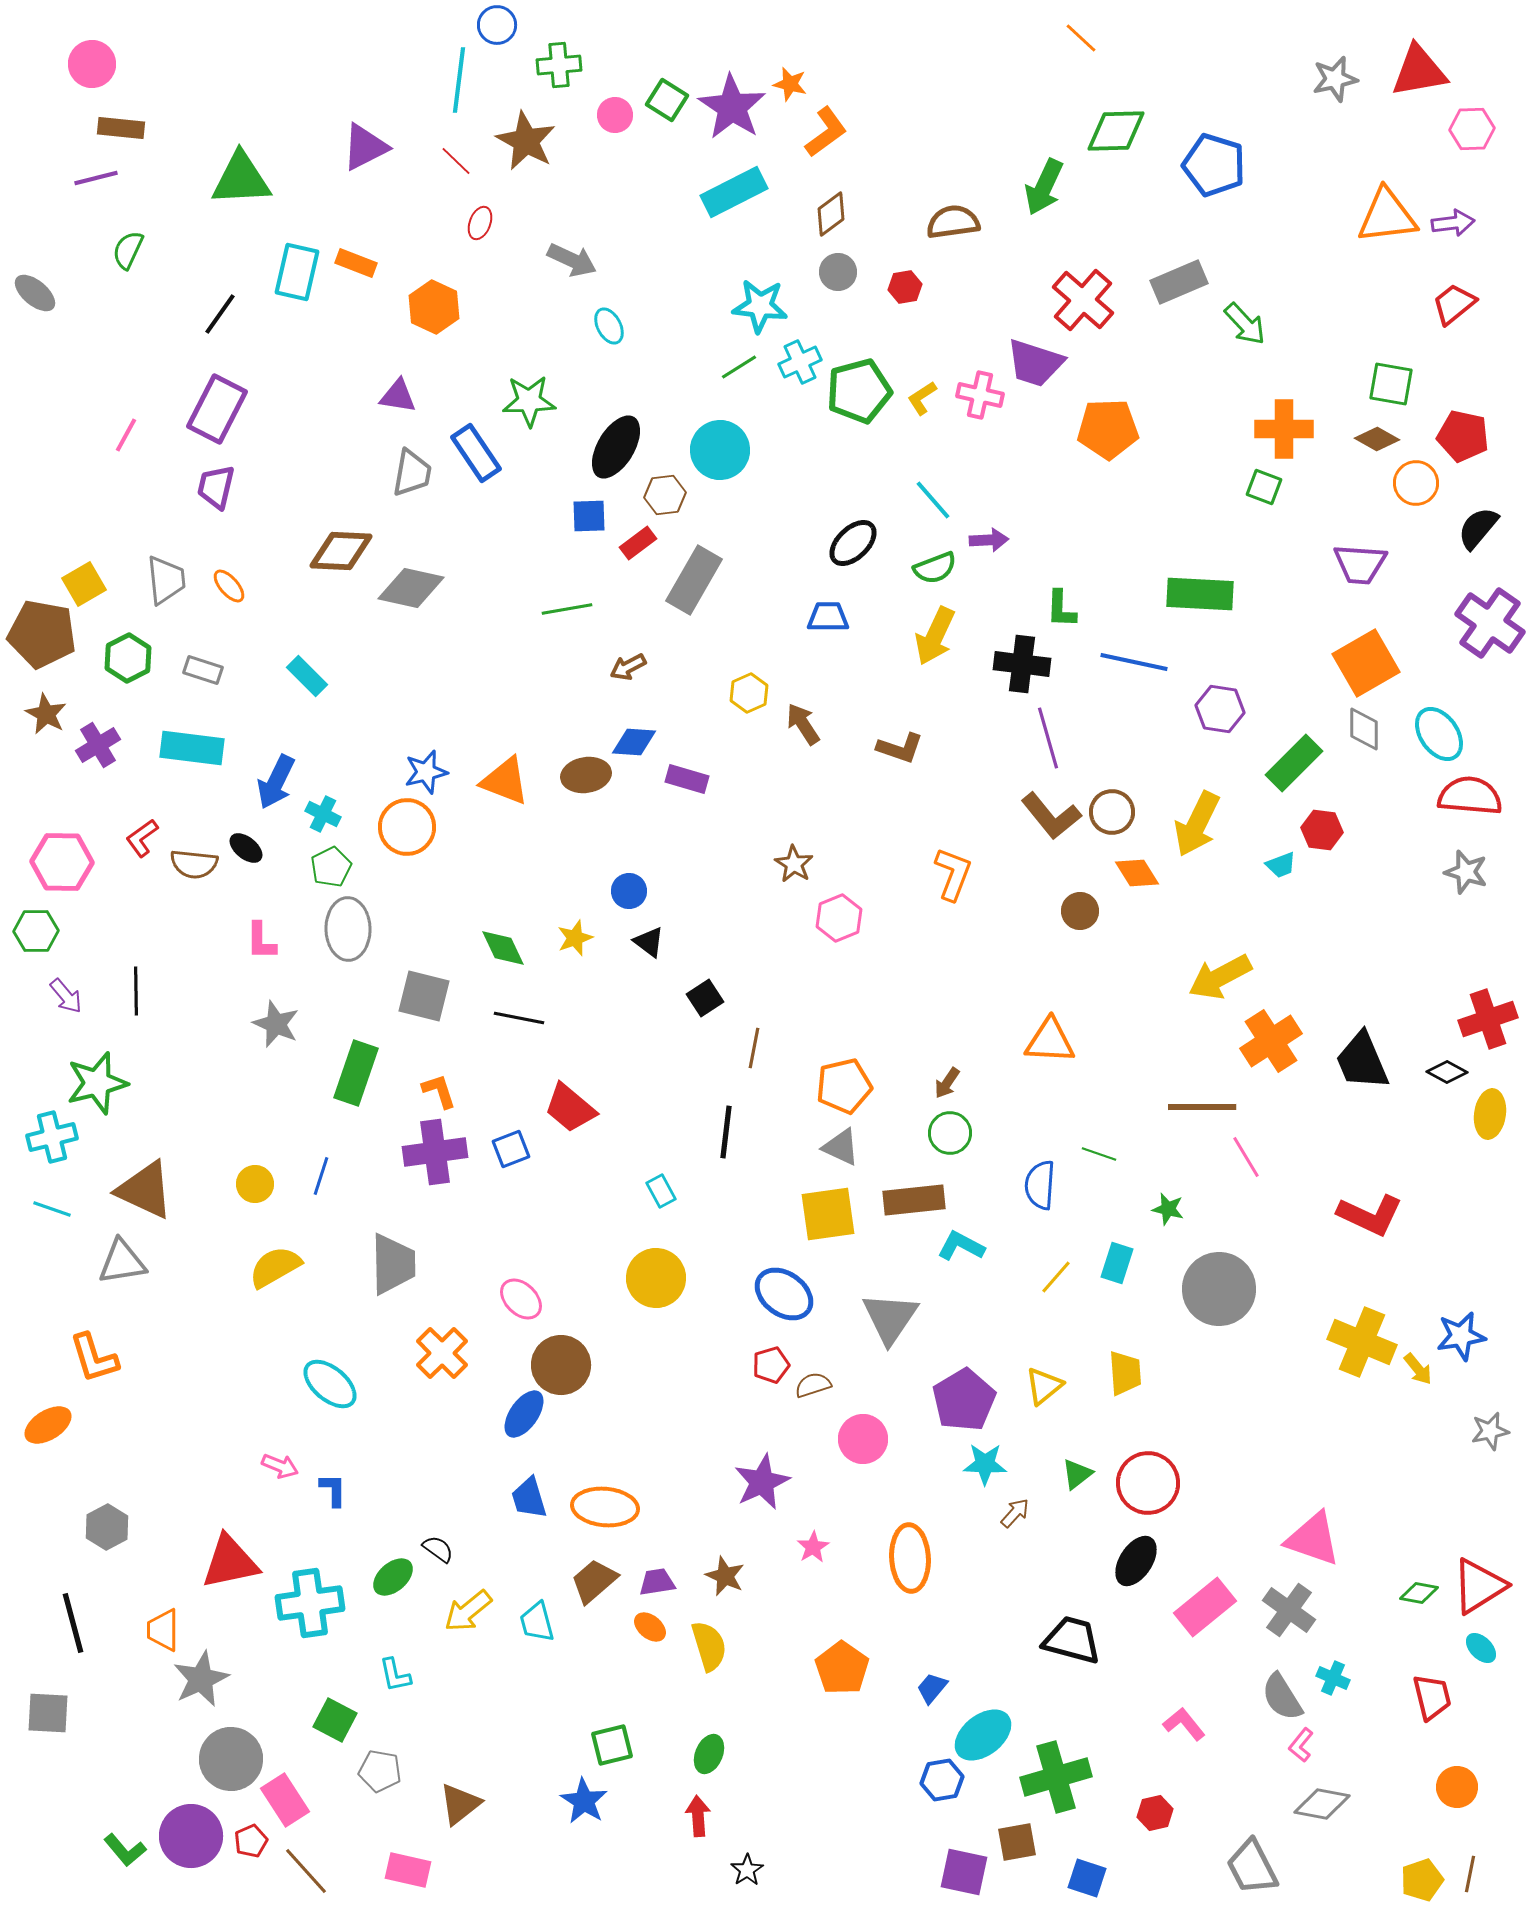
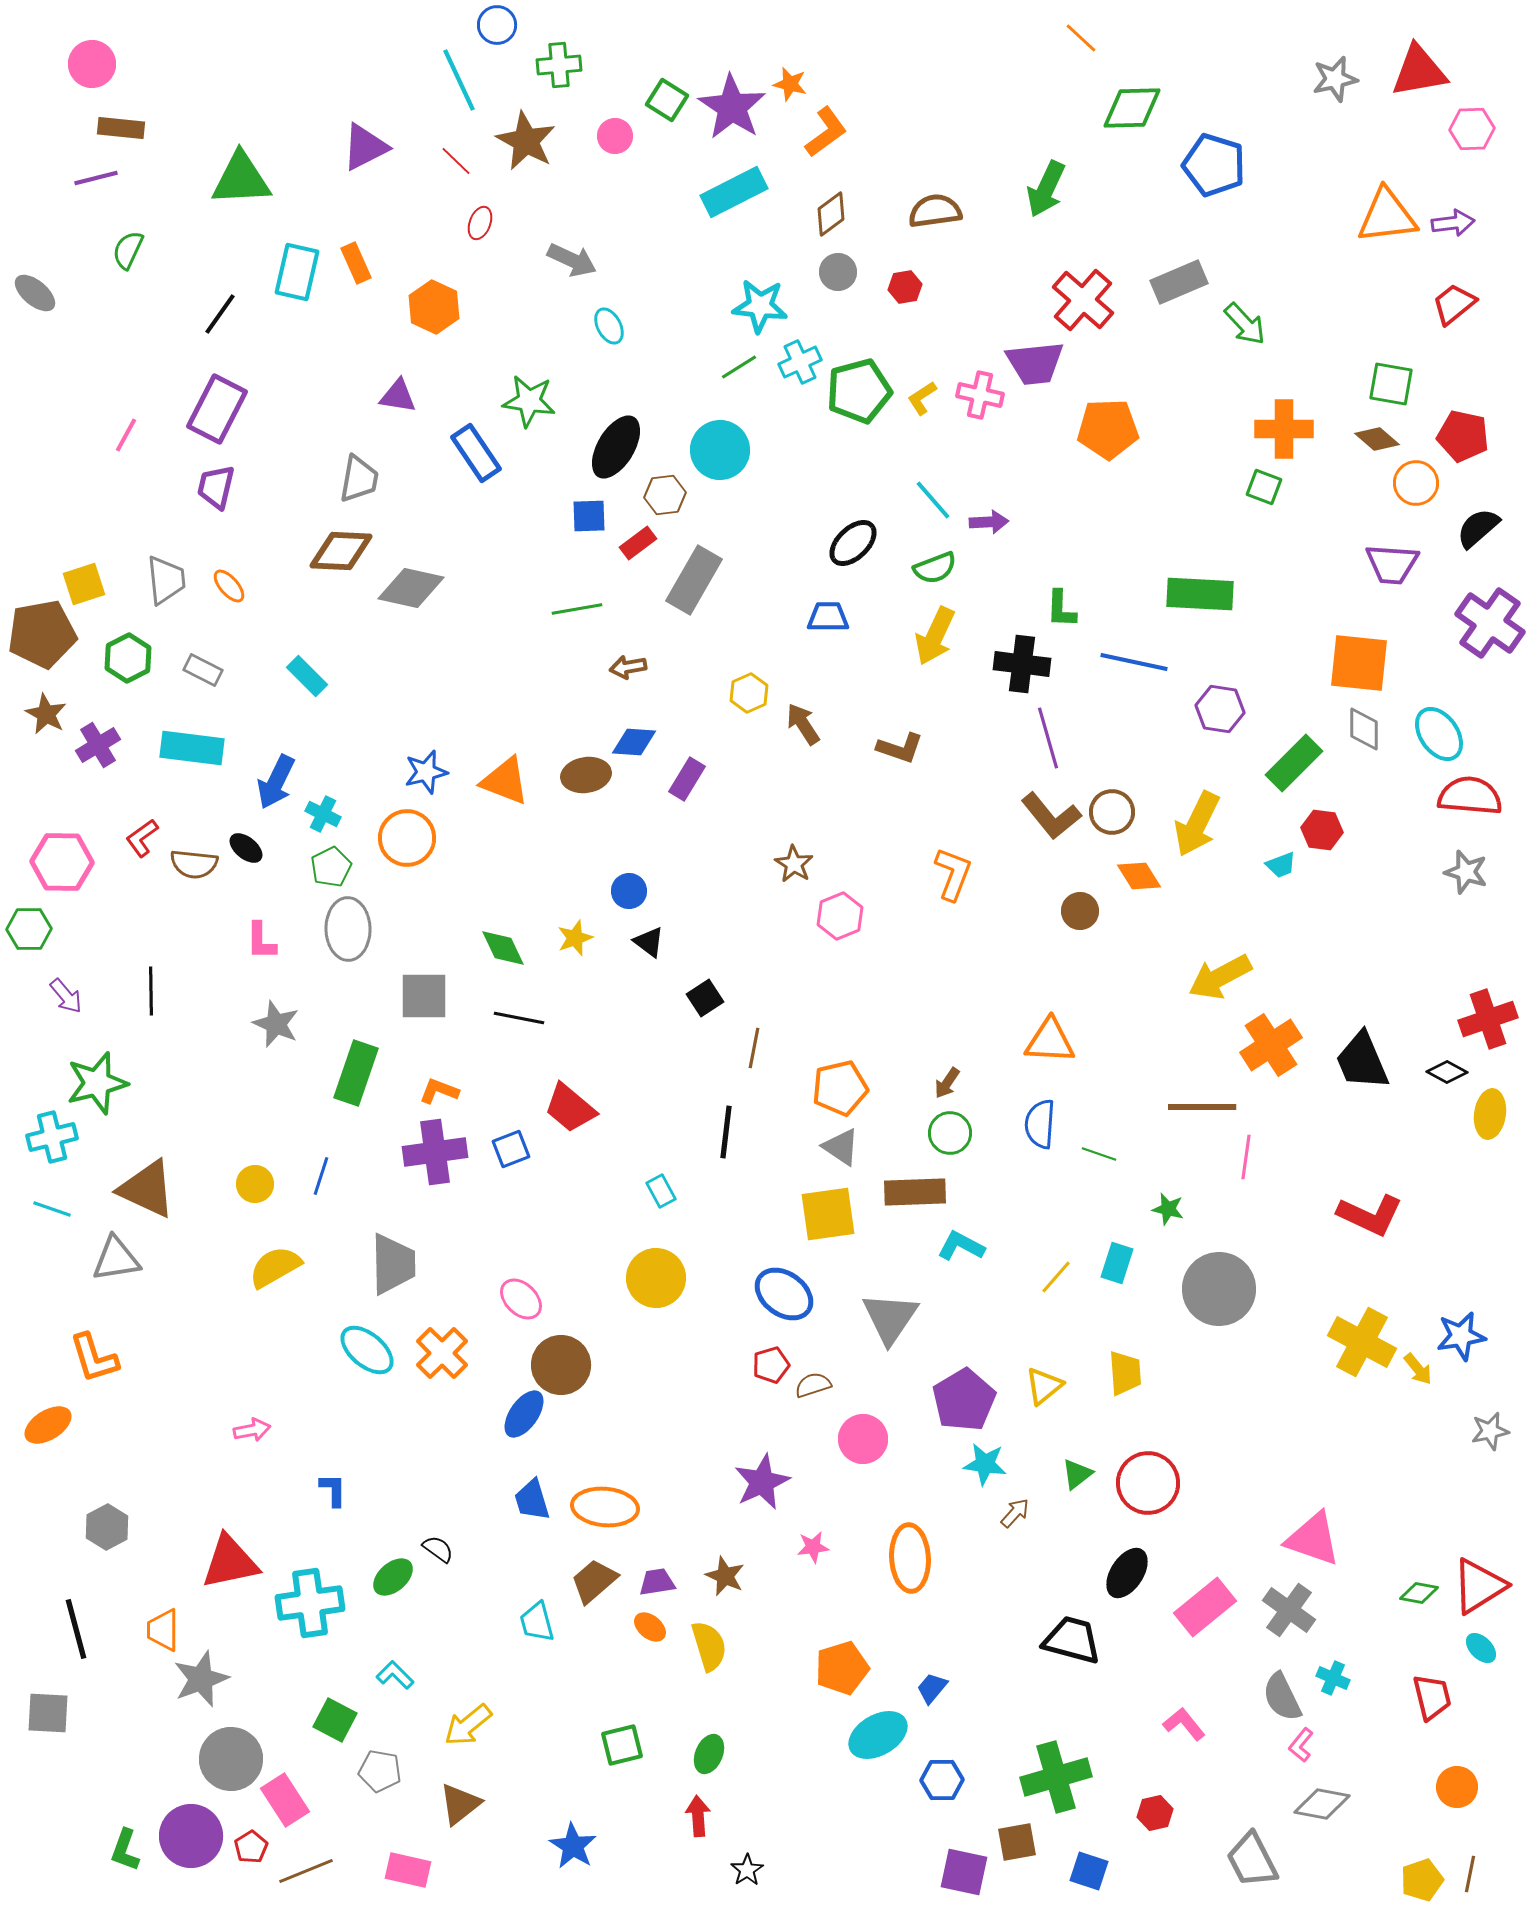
cyan line at (459, 80): rotated 32 degrees counterclockwise
pink circle at (615, 115): moved 21 px down
green diamond at (1116, 131): moved 16 px right, 23 px up
green arrow at (1044, 187): moved 2 px right, 2 px down
brown semicircle at (953, 222): moved 18 px left, 11 px up
orange rectangle at (356, 263): rotated 45 degrees clockwise
purple trapezoid at (1035, 363): rotated 24 degrees counterclockwise
green star at (529, 401): rotated 10 degrees clockwise
brown diamond at (1377, 439): rotated 12 degrees clockwise
gray trapezoid at (412, 473): moved 53 px left, 6 px down
black semicircle at (1478, 528): rotated 9 degrees clockwise
purple arrow at (989, 540): moved 18 px up
purple trapezoid at (1360, 564): moved 32 px right
yellow square at (84, 584): rotated 12 degrees clockwise
green line at (567, 609): moved 10 px right
brown pentagon at (42, 634): rotated 20 degrees counterclockwise
orange square at (1366, 663): moved 7 px left; rotated 36 degrees clockwise
brown arrow at (628, 667): rotated 18 degrees clockwise
gray rectangle at (203, 670): rotated 9 degrees clockwise
purple rectangle at (687, 779): rotated 75 degrees counterclockwise
orange circle at (407, 827): moved 11 px down
orange diamond at (1137, 873): moved 2 px right, 3 px down
pink hexagon at (839, 918): moved 1 px right, 2 px up
green hexagon at (36, 931): moved 7 px left, 2 px up
black line at (136, 991): moved 15 px right
gray square at (424, 996): rotated 14 degrees counterclockwise
orange cross at (1271, 1041): moved 4 px down
orange pentagon at (844, 1086): moved 4 px left, 2 px down
orange L-shape at (439, 1091): rotated 51 degrees counterclockwise
gray triangle at (841, 1147): rotated 9 degrees clockwise
pink line at (1246, 1157): rotated 39 degrees clockwise
blue semicircle at (1040, 1185): moved 61 px up
brown triangle at (145, 1190): moved 2 px right, 1 px up
brown rectangle at (914, 1200): moved 1 px right, 8 px up; rotated 4 degrees clockwise
gray triangle at (122, 1262): moved 6 px left, 3 px up
yellow cross at (1362, 1342): rotated 6 degrees clockwise
cyan ellipse at (330, 1384): moved 37 px right, 34 px up
cyan star at (985, 1464): rotated 6 degrees clockwise
pink arrow at (280, 1466): moved 28 px left, 36 px up; rotated 33 degrees counterclockwise
blue trapezoid at (529, 1498): moved 3 px right, 2 px down
pink star at (813, 1547): rotated 24 degrees clockwise
black ellipse at (1136, 1561): moved 9 px left, 12 px down
yellow arrow at (468, 1611): moved 114 px down
black line at (73, 1623): moved 3 px right, 6 px down
orange pentagon at (842, 1668): rotated 20 degrees clockwise
cyan L-shape at (395, 1675): rotated 147 degrees clockwise
gray star at (201, 1679): rotated 4 degrees clockwise
gray semicircle at (1282, 1697): rotated 6 degrees clockwise
cyan ellipse at (983, 1735): moved 105 px left; rotated 8 degrees clockwise
green square at (612, 1745): moved 10 px right
blue hexagon at (942, 1780): rotated 9 degrees clockwise
blue star at (584, 1801): moved 11 px left, 45 px down
red pentagon at (251, 1841): moved 6 px down; rotated 8 degrees counterclockwise
green L-shape at (125, 1850): rotated 60 degrees clockwise
gray trapezoid at (1252, 1867): moved 7 px up
brown line at (306, 1871): rotated 70 degrees counterclockwise
blue square at (1087, 1878): moved 2 px right, 7 px up
